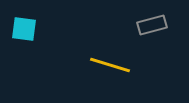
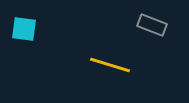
gray rectangle: rotated 36 degrees clockwise
